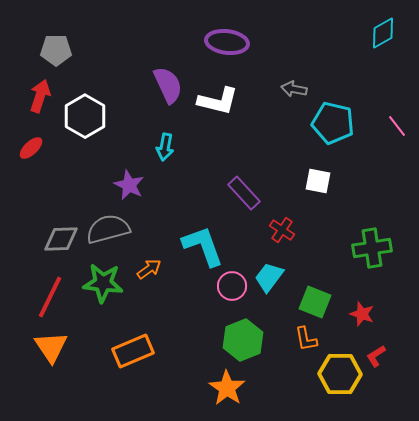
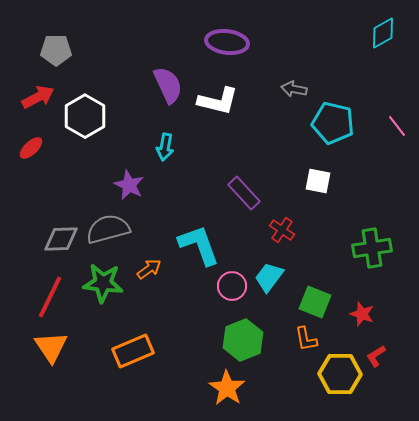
red arrow: moved 2 px left, 1 px down; rotated 44 degrees clockwise
cyan L-shape: moved 4 px left, 1 px up
